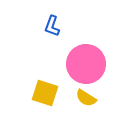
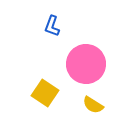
yellow square: rotated 16 degrees clockwise
yellow semicircle: moved 7 px right, 7 px down
